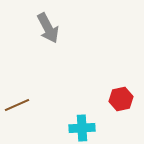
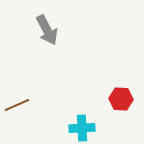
gray arrow: moved 1 px left, 2 px down
red hexagon: rotated 15 degrees clockwise
